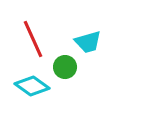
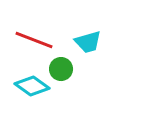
red line: moved 1 px right, 1 px down; rotated 45 degrees counterclockwise
green circle: moved 4 px left, 2 px down
